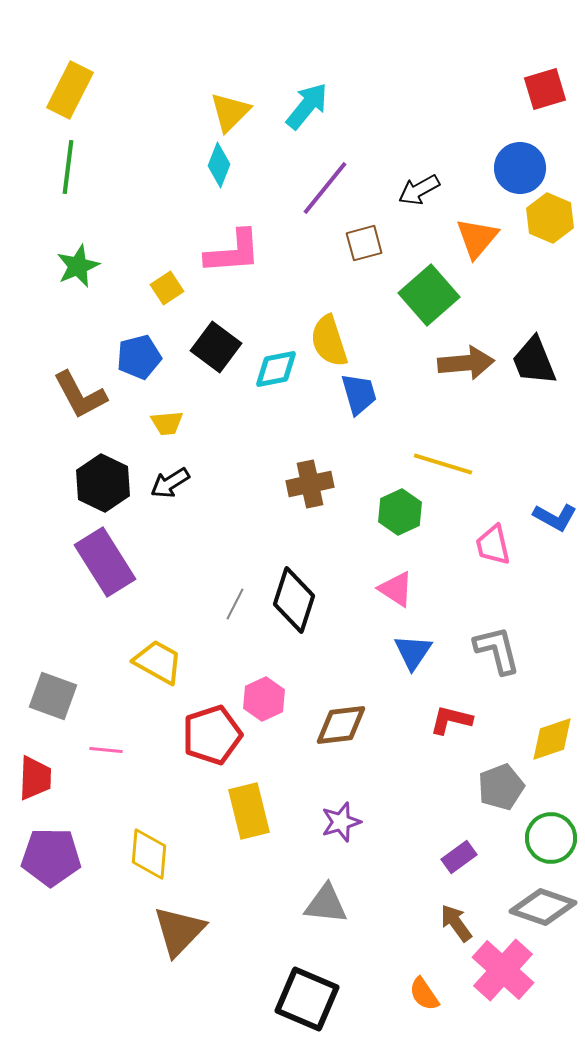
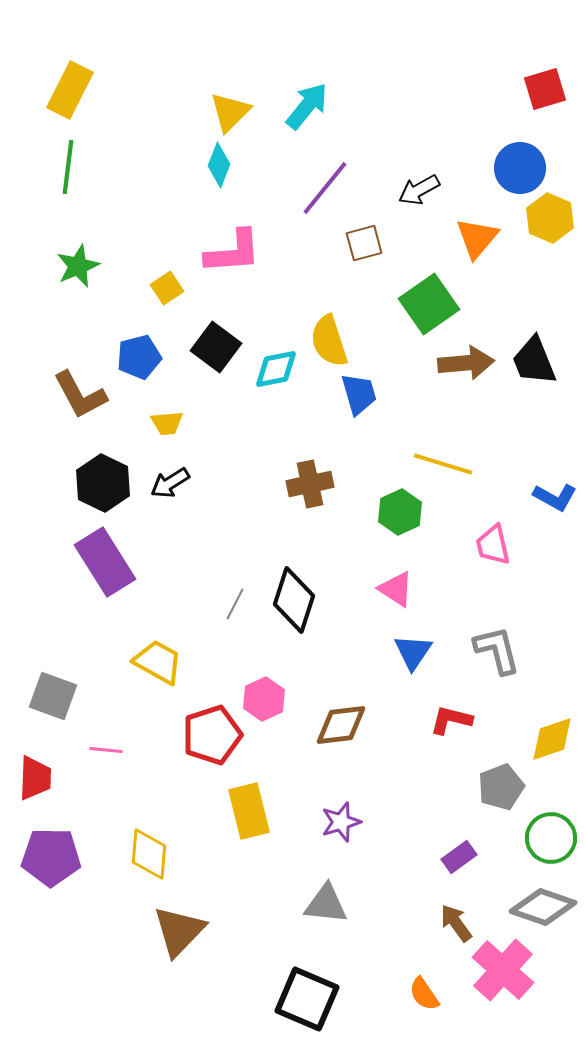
green square at (429, 295): moved 9 px down; rotated 6 degrees clockwise
blue L-shape at (555, 517): moved 20 px up
